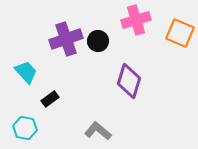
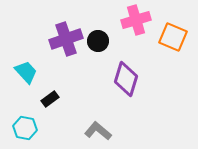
orange square: moved 7 px left, 4 px down
purple diamond: moved 3 px left, 2 px up
